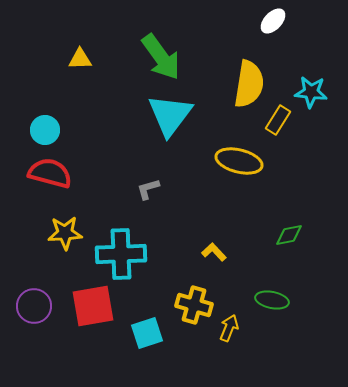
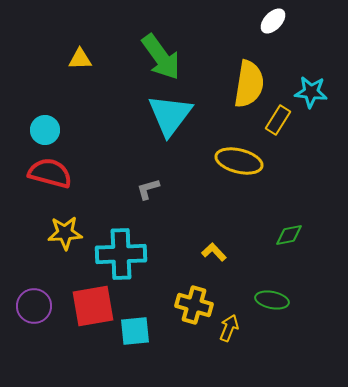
cyan square: moved 12 px left, 2 px up; rotated 12 degrees clockwise
